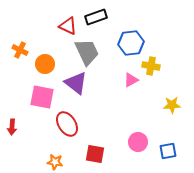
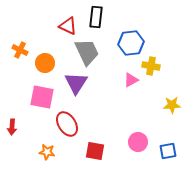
black rectangle: rotated 65 degrees counterclockwise
orange circle: moved 1 px up
purple triangle: rotated 25 degrees clockwise
red square: moved 3 px up
orange star: moved 8 px left, 10 px up
